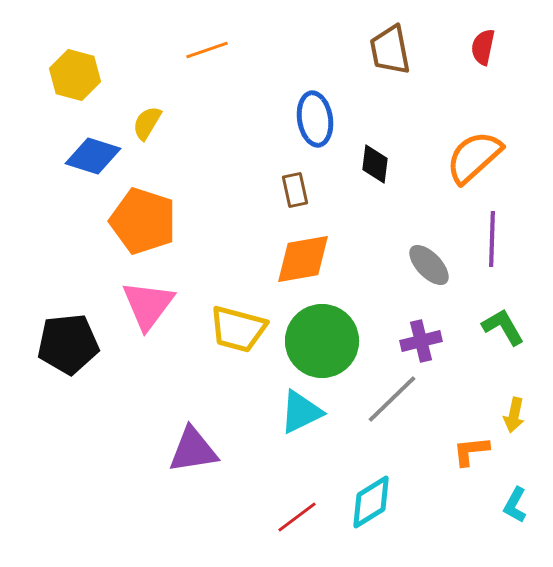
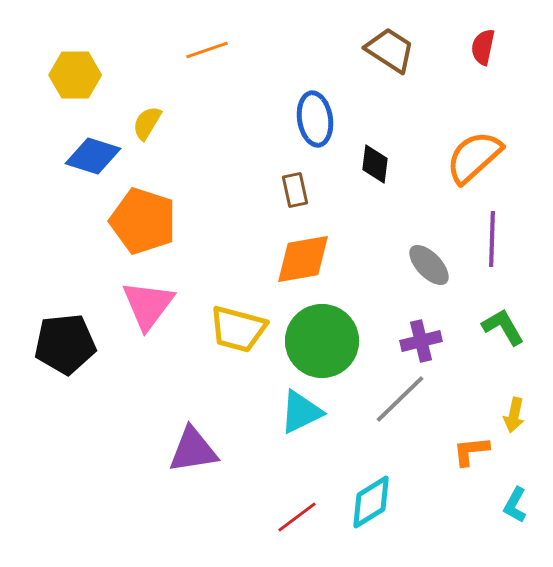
brown trapezoid: rotated 134 degrees clockwise
yellow hexagon: rotated 15 degrees counterclockwise
black pentagon: moved 3 px left
gray line: moved 8 px right
